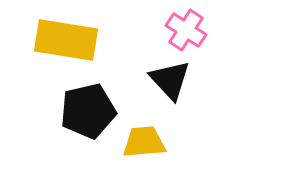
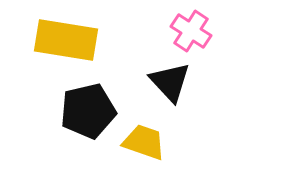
pink cross: moved 5 px right, 1 px down
black triangle: moved 2 px down
yellow trapezoid: rotated 24 degrees clockwise
